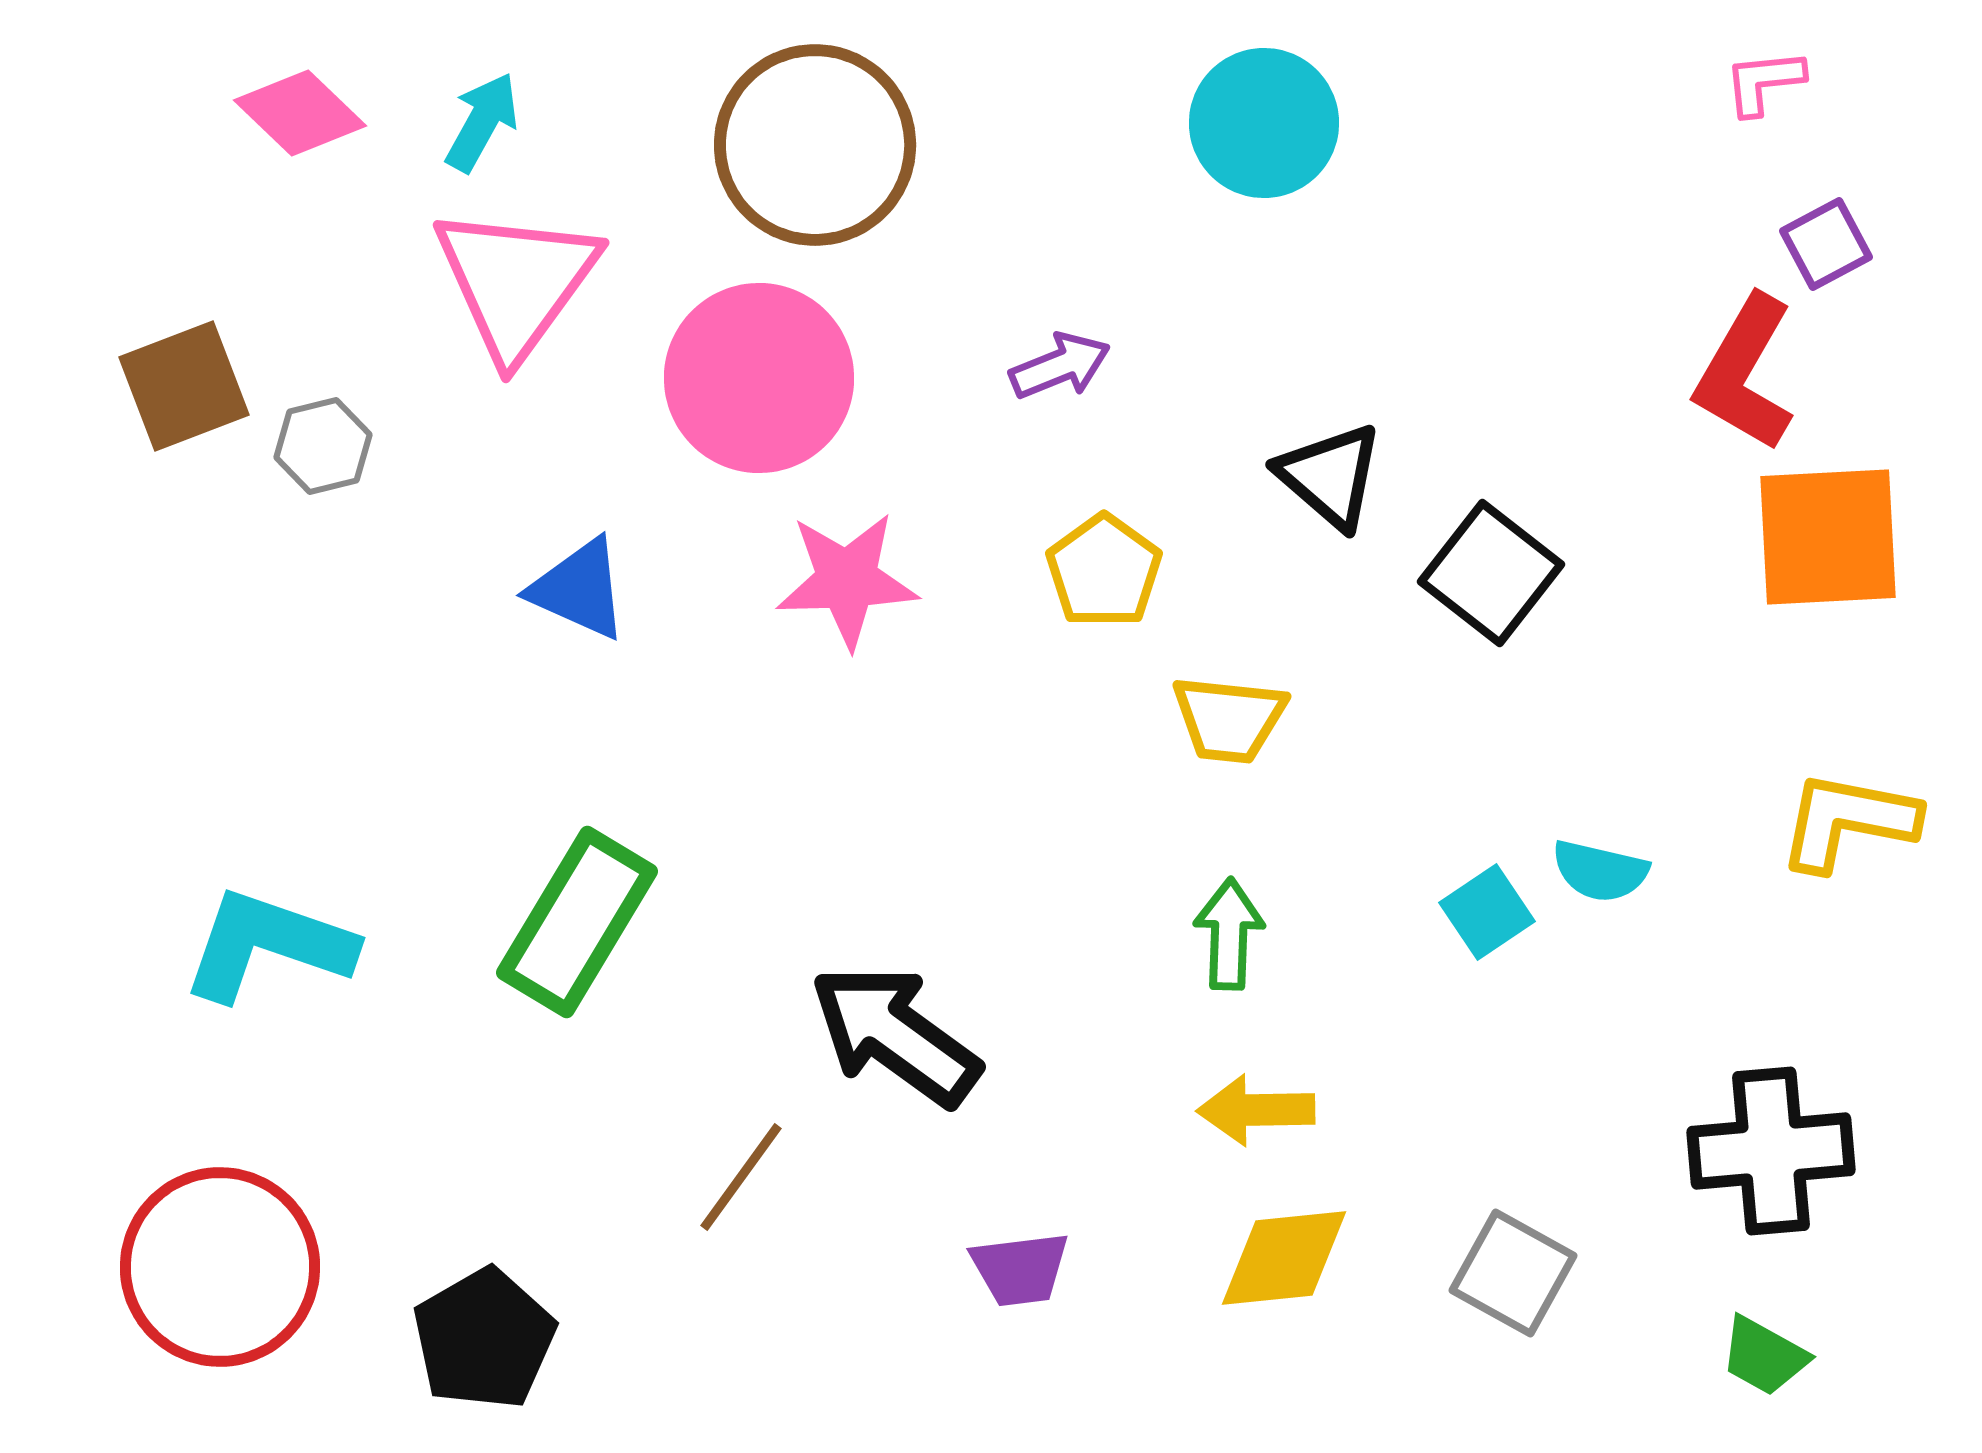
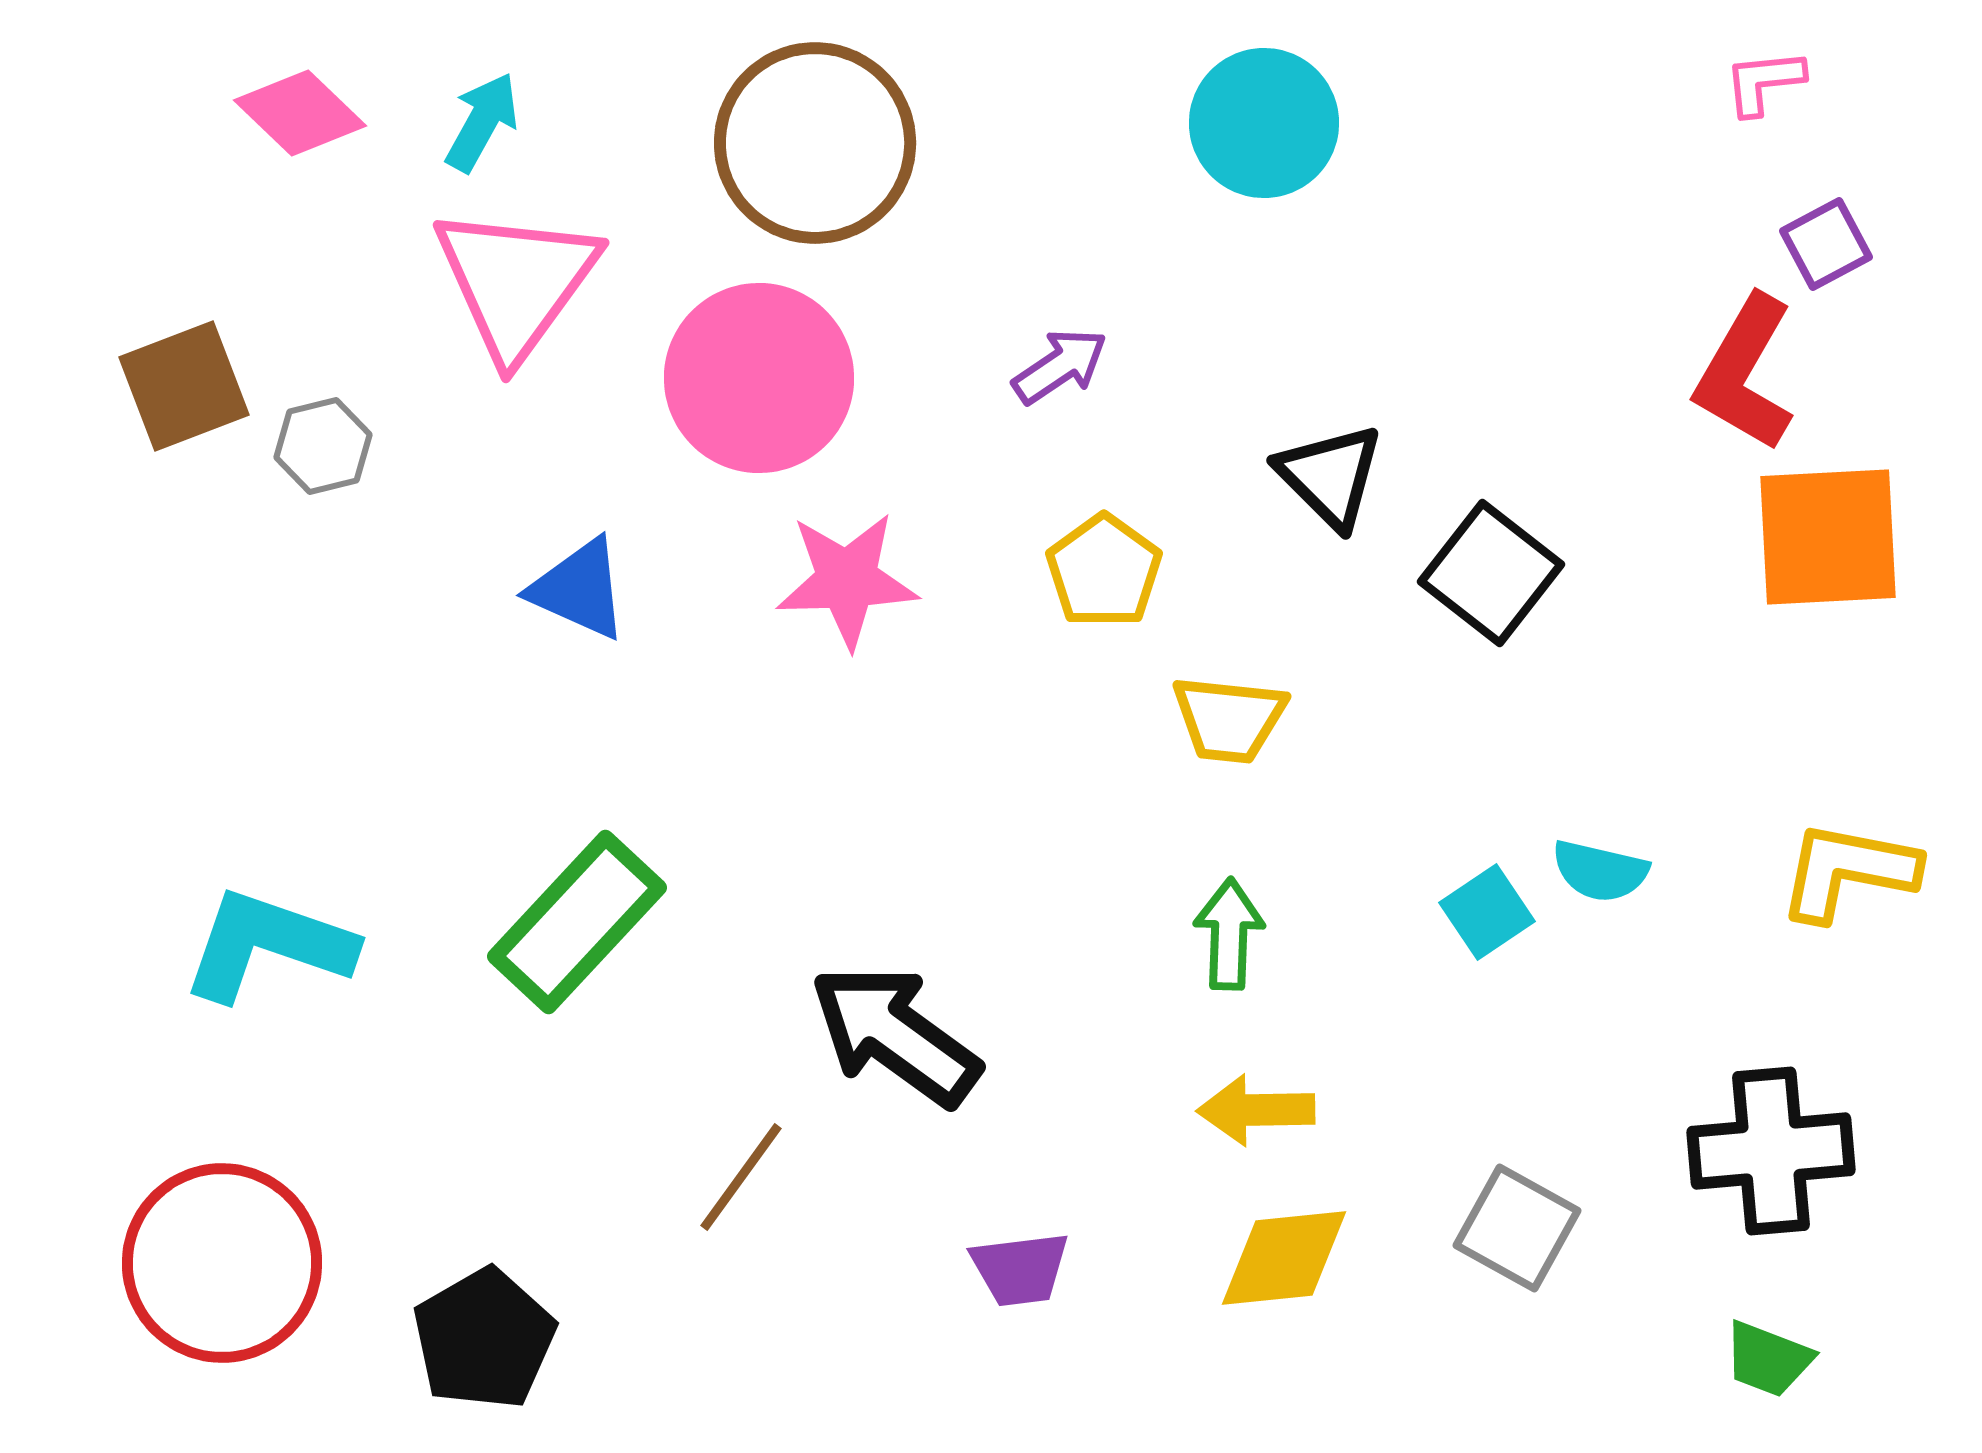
brown circle: moved 2 px up
purple arrow: rotated 12 degrees counterclockwise
black triangle: rotated 4 degrees clockwise
yellow L-shape: moved 50 px down
green rectangle: rotated 12 degrees clockwise
red circle: moved 2 px right, 4 px up
gray square: moved 4 px right, 45 px up
green trapezoid: moved 4 px right, 3 px down; rotated 8 degrees counterclockwise
